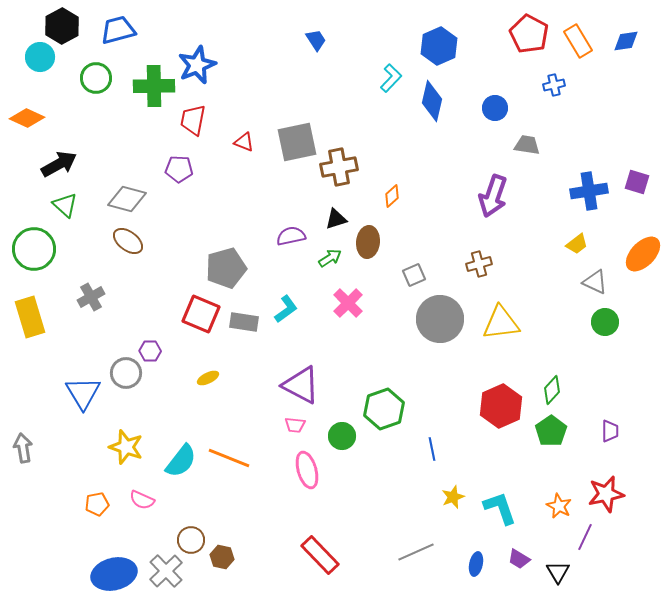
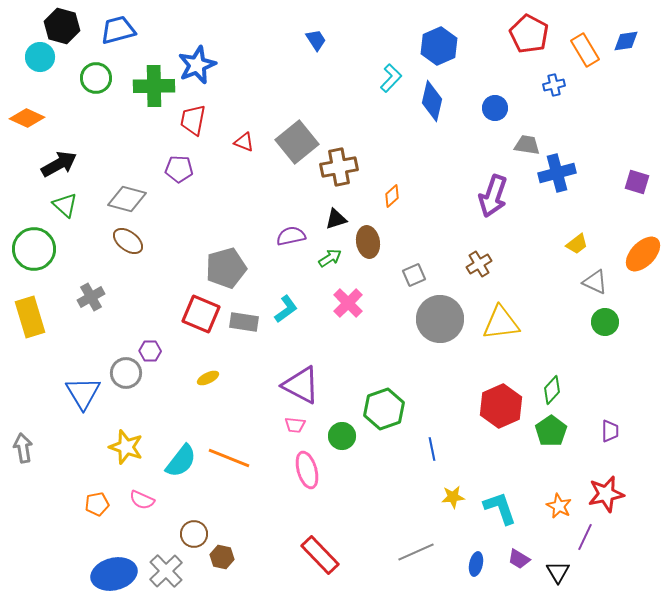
black hexagon at (62, 26): rotated 16 degrees counterclockwise
orange rectangle at (578, 41): moved 7 px right, 9 px down
gray square at (297, 142): rotated 27 degrees counterclockwise
blue cross at (589, 191): moved 32 px left, 18 px up; rotated 6 degrees counterclockwise
brown ellipse at (368, 242): rotated 16 degrees counterclockwise
brown cross at (479, 264): rotated 15 degrees counterclockwise
yellow star at (453, 497): rotated 15 degrees clockwise
brown circle at (191, 540): moved 3 px right, 6 px up
